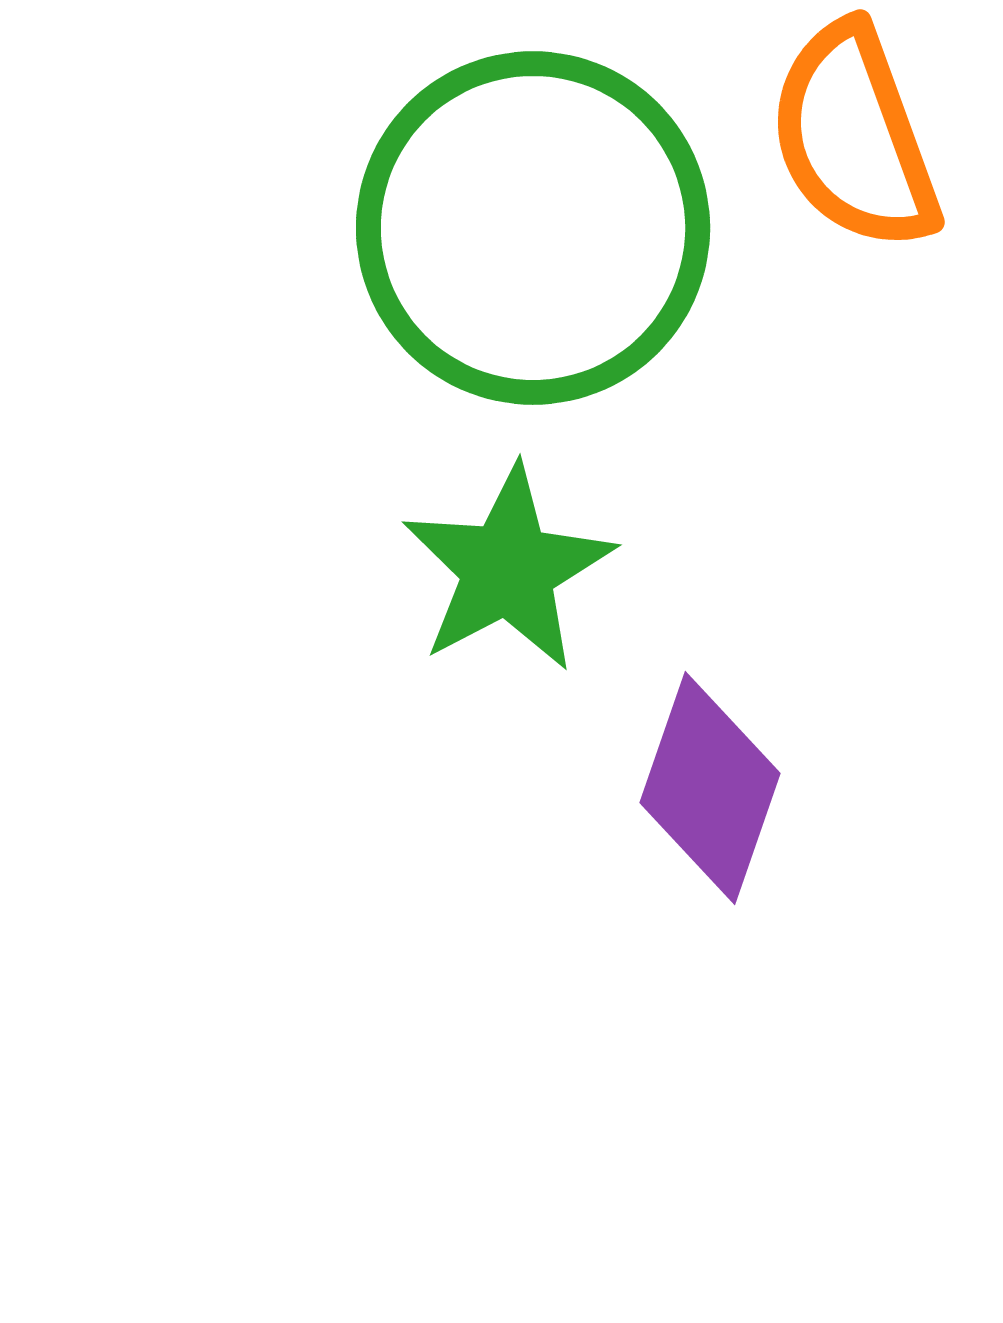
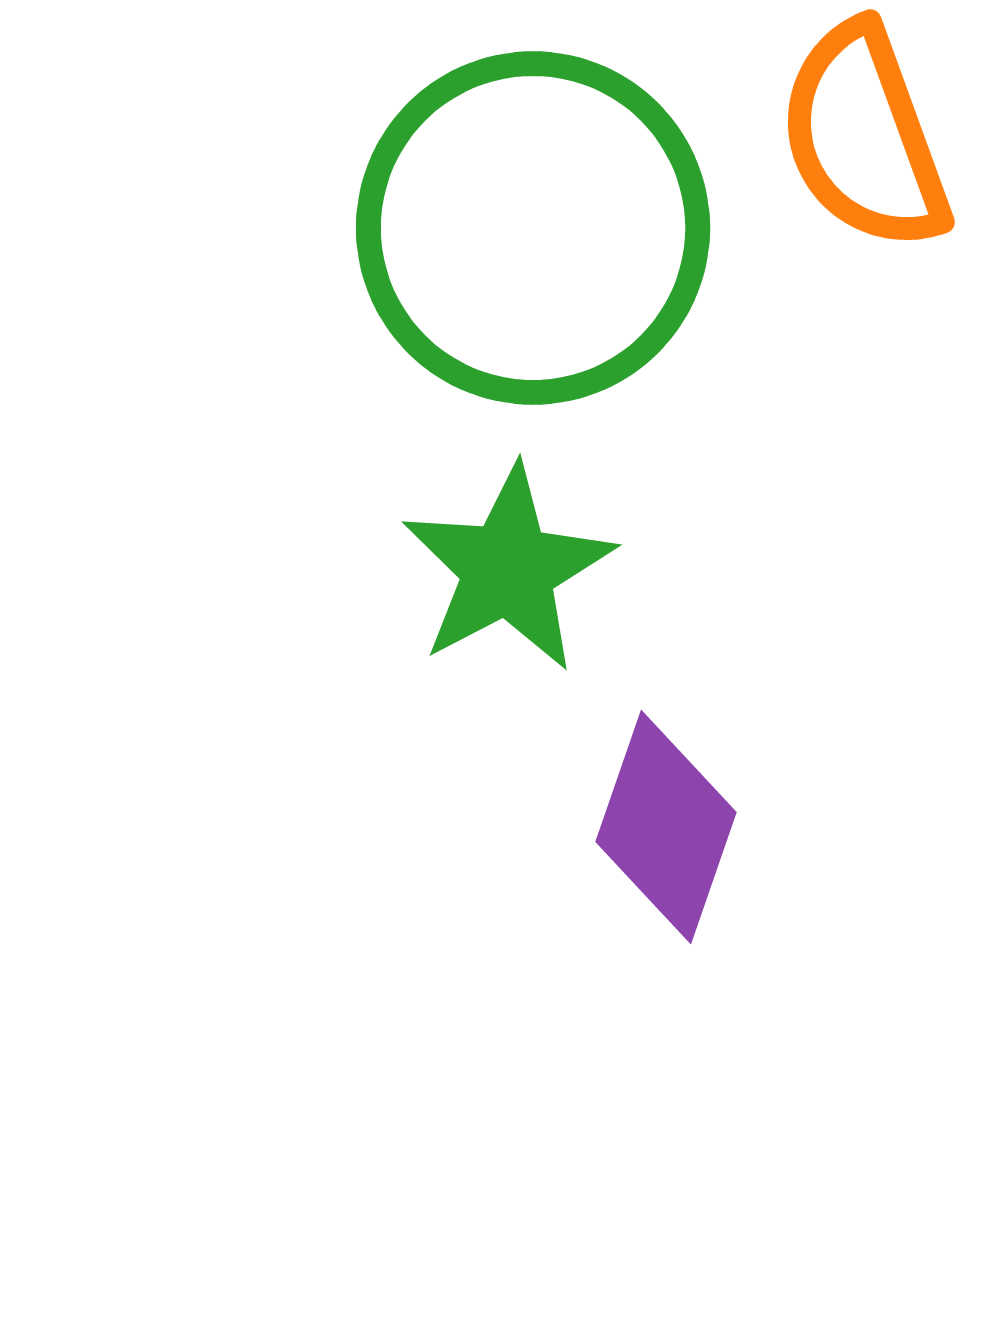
orange semicircle: moved 10 px right
purple diamond: moved 44 px left, 39 px down
